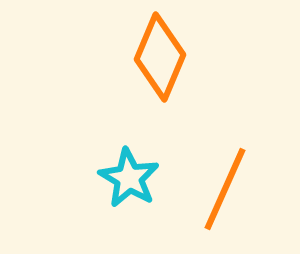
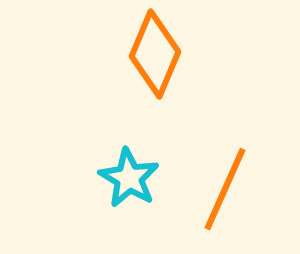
orange diamond: moved 5 px left, 3 px up
